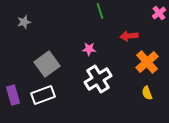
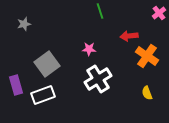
gray star: moved 2 px down
orange cross: moved 6 px up; rotated 15 degrees counterclockwise
purple rectangle: moved 3 px right, 10 px up
